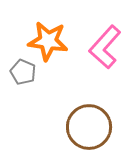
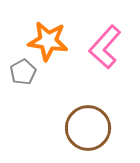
gray pentagon: rotated 20 degrees clockwise
brown circle: moved 1 px left, 1 px down
